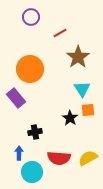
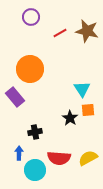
brown star: moved 9 px right, 26 px up; rotated 25 degrees counterclockwise
purple rectangle: moved 1 px left, 1 px up
cyan circle: moved 3 px right, 2 px up
